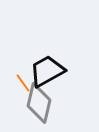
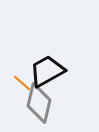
orange line: moved 1 px left; rotated 12 degrees counterclockwise
